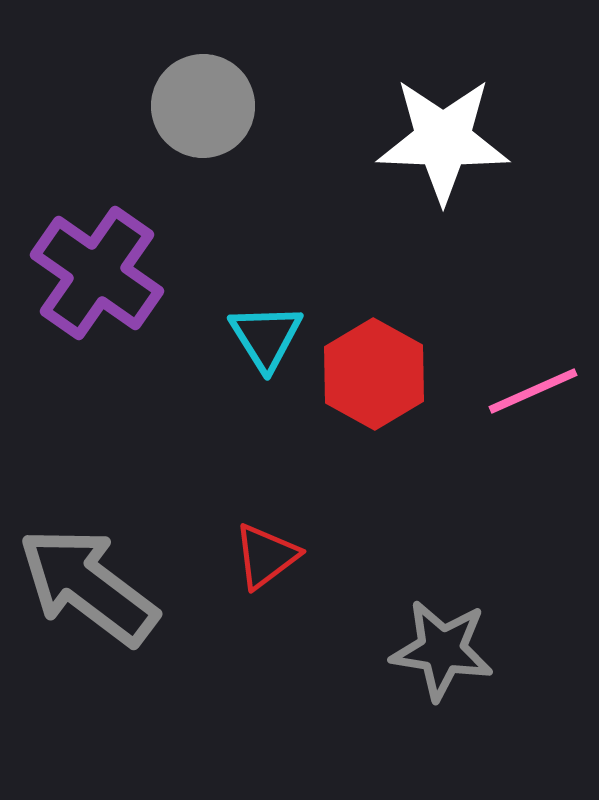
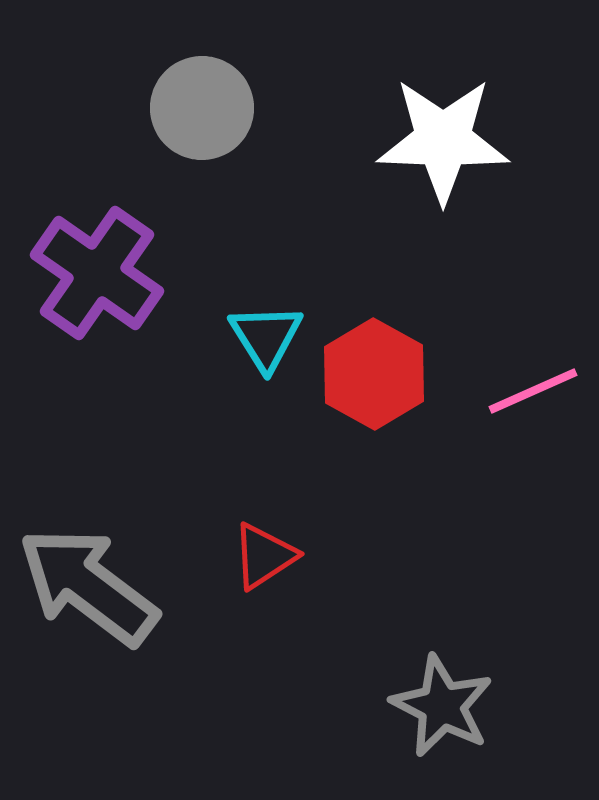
gray circle: moved 1 px left, 2 px down
red triangle: moved 2 px left; rotated 4 degrees clockwise
gray star: moved 56 px down; rotated 18 degrees clockwise
